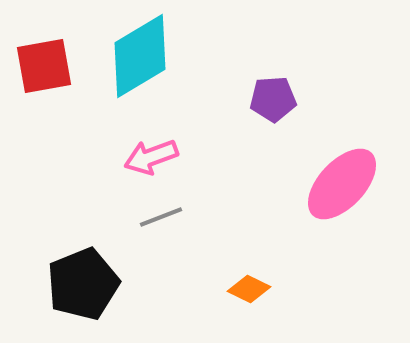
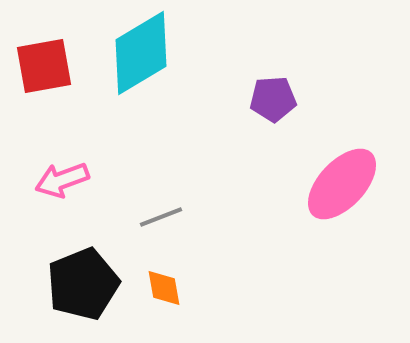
cyan diamond: moved 1 px right, 3 px up
pink arrow: moved 89 px left, 23 px down
orange diamond: moved 85 px left, 1 px up; rotated 54 degrees clockwise
